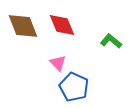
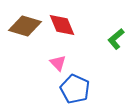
brown diamond: moved 2 px right; rotated 52 degrees counterclockwise
green L-shape: moved 5 px right, 2 px up; rotated 80 degrees counterclockwise
blue pentagon: moved 1 px right, 2 px down
